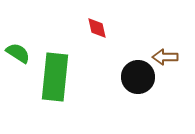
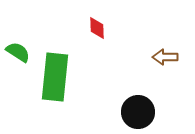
red diamond: rotated 10 degrees clockwise
green semicircle: moved 1 px up
black circle: moved 35 px down
